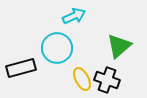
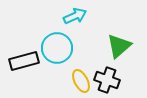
cyan arrow: moved 1 px right
black rectangle: moved 3 px right, 7 px up
yellow ellipse: moved 1 px left, 2 px down
